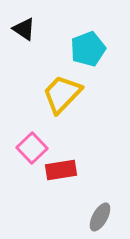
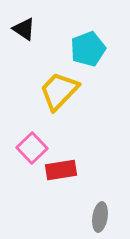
yellow trapezoid: moved 3 px left, 3 px up
gray ellipse: rotated 20 degrees counterclockwise
